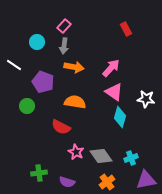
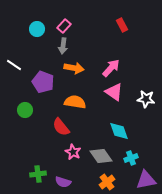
red rectangle: moved 4 px left, 4 px up
cyan circle: moved 13 px up
gray arrow: moved 1 px left
orange arrow: moved 1 px down
green circle: moved 2 px left, 4 px down
cyan diamond: moved 1 px left, 14 px down; rotated 35 degrees counterclockwise
red semicircle: rotated 24 degrees clockwise
pink star: moved 3 px left
green cross: moved 1 px left, 1 px down
purple semicircle: moved 4 px left
